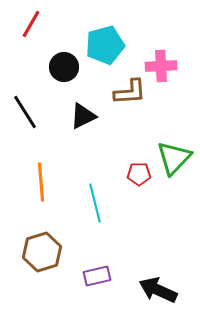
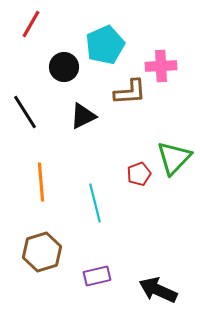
cyan pentagon: rotated 9 degrees counterclockwise
red pentagon: rotated 20 degrees counterclockwise
